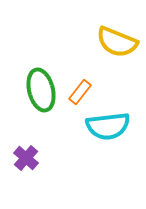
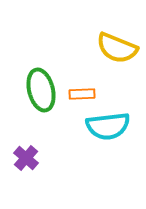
yellow semicircle: moved 6 px down
orange rectangle: moved 2 px right, 2 px down; rotated 50 degrees clockwise
